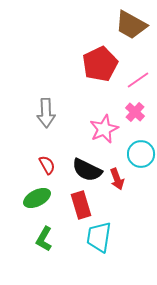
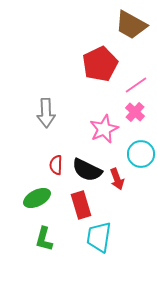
pink line: moved 2 px left, 5 px down
red semicircle: moved 9 px right; rotated 150 degrees counterclockwise
green L-shape: rotated 15 degrees counterclockwise
